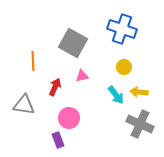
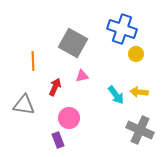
yellow circle: moved 12 px right, 13 px up
gray cross: moved 6 px down
